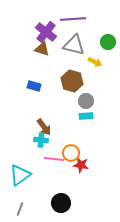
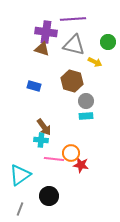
purple cross: rotated 30 degrees counterclockwise
black circle: moved 12 px left, 7 px up
